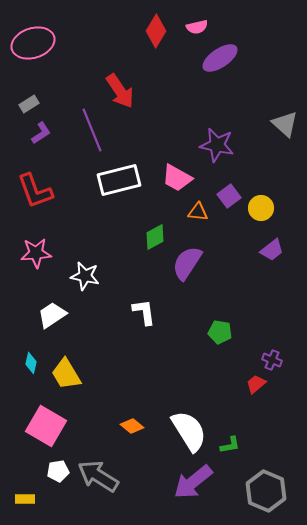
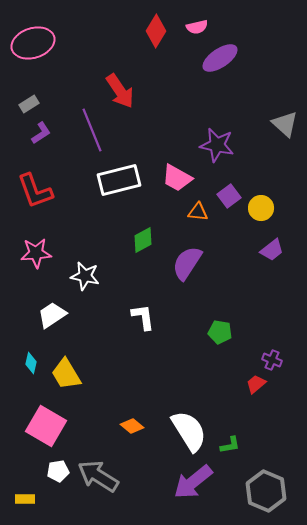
green diamond: moved 12 px left, 3 px down
white L-shape: moved 1 px left, 5 px down
